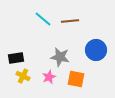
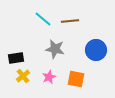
gray star: moved 5 px left, 8 px up
yellow cross: rotated 24 degrees clockwise
